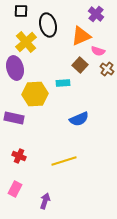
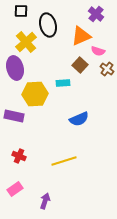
purple rectangle: moved 2 px up
pink rectangle: rotated 28 degrees clockwise
